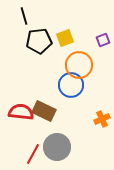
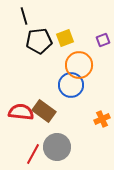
brown rectangle: rotated 10 degrees clockwise
